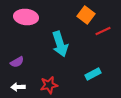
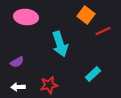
cyan rectangle: rotated 14 degrees counterclockwise
